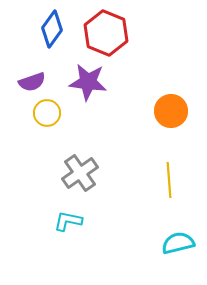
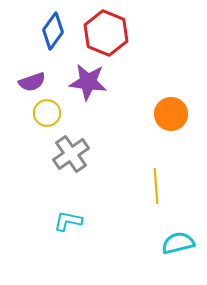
blue diamond: moved 1 px right, 2 px down
orange circle: moved 3 px down
gray cross: moved 9 px left, 19 px up
yellow line: moved 13 px left, 6 px down
